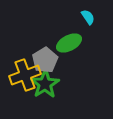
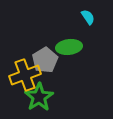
green ellipse: moved 4 px down; rotated 20 degrees clockwise
green star: moved 6 px left, 13 px down
